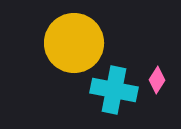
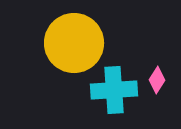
cyan cross: rotated 15 degrees counterclockwise
